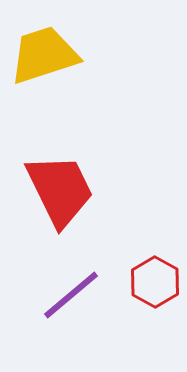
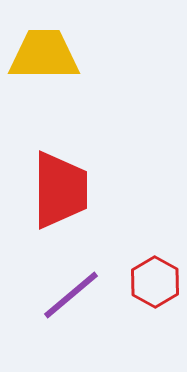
yellow trapezoid: rotated 18 degrees clockwise
red trapezoid: rotated 26 degrees clockwise
